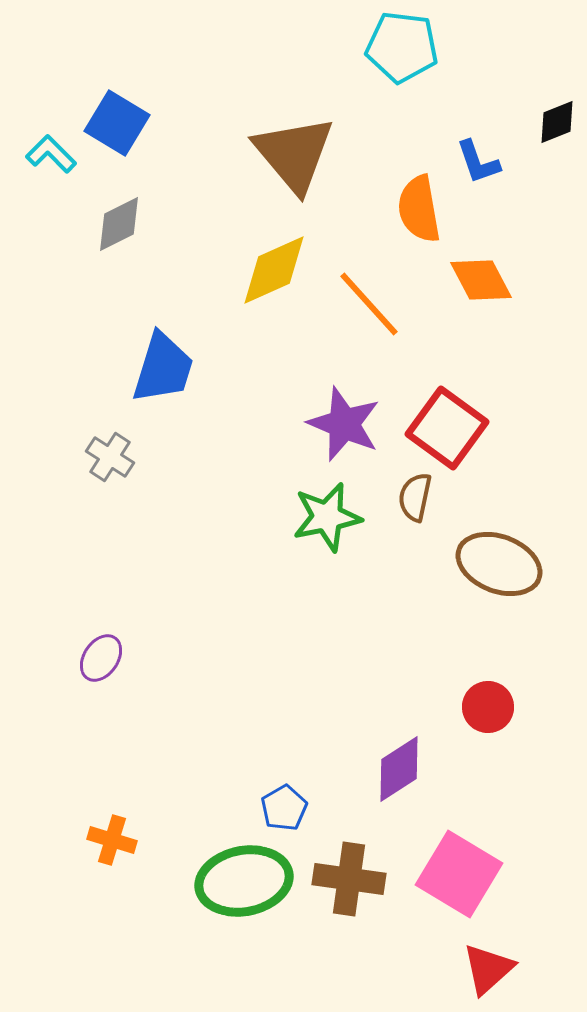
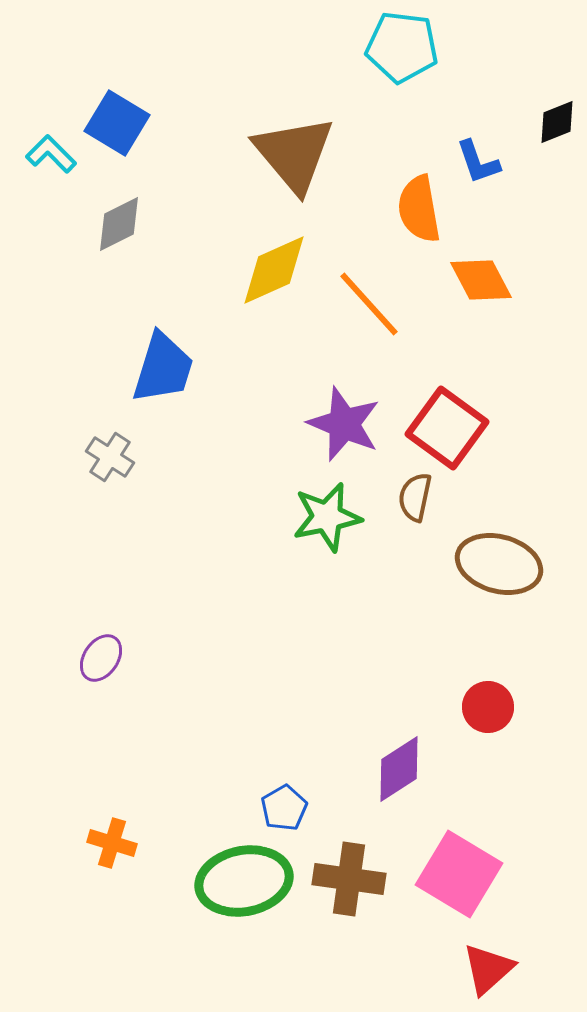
brown ellipse: rotated 6 degrees counterclockwise
orange cross: moved 3 px down
